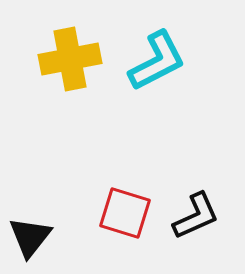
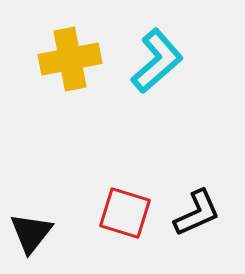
cyan L-shape: rotated 14 degrees counterclockwise
black L-shape: moved 1 px right, 3 px up
black triangle: moved 1 px right, 4 px up
